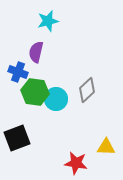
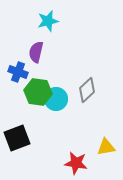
green hexagon: moved 3 px right
yellow triangle: rotated 12 degrees counterclockwise
